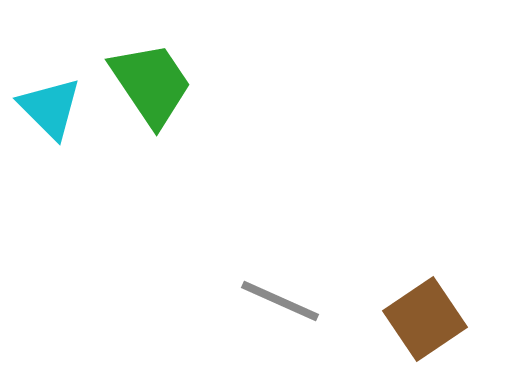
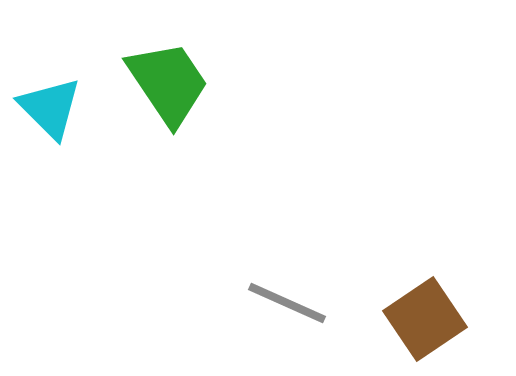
green trapezoid: moved 17 px right, 1 px up
gray line: moved 7 px right, 2 px down
